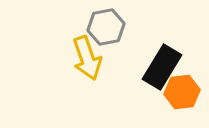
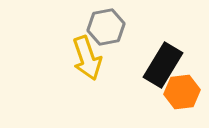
black rectangle: moved 1 px right, 2 px up
